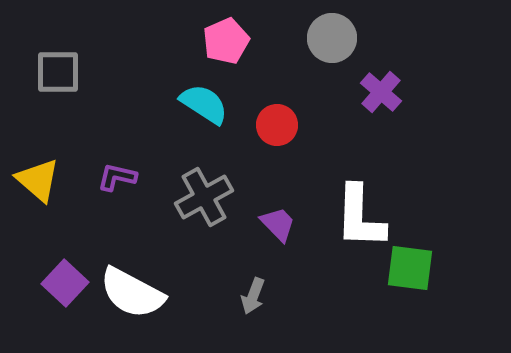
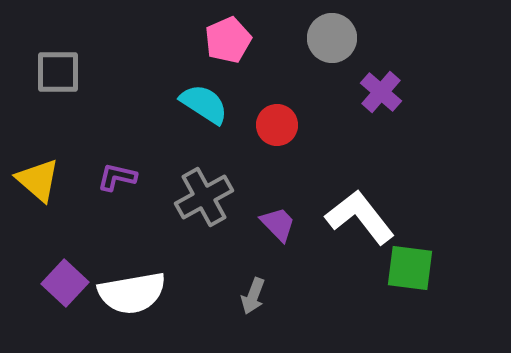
pink pentagon: moved 2 px right, 1 px up
white L-shape: rotated 140 degrees clockwise
white semicircle: rotated 38 degrees counterclockwise
